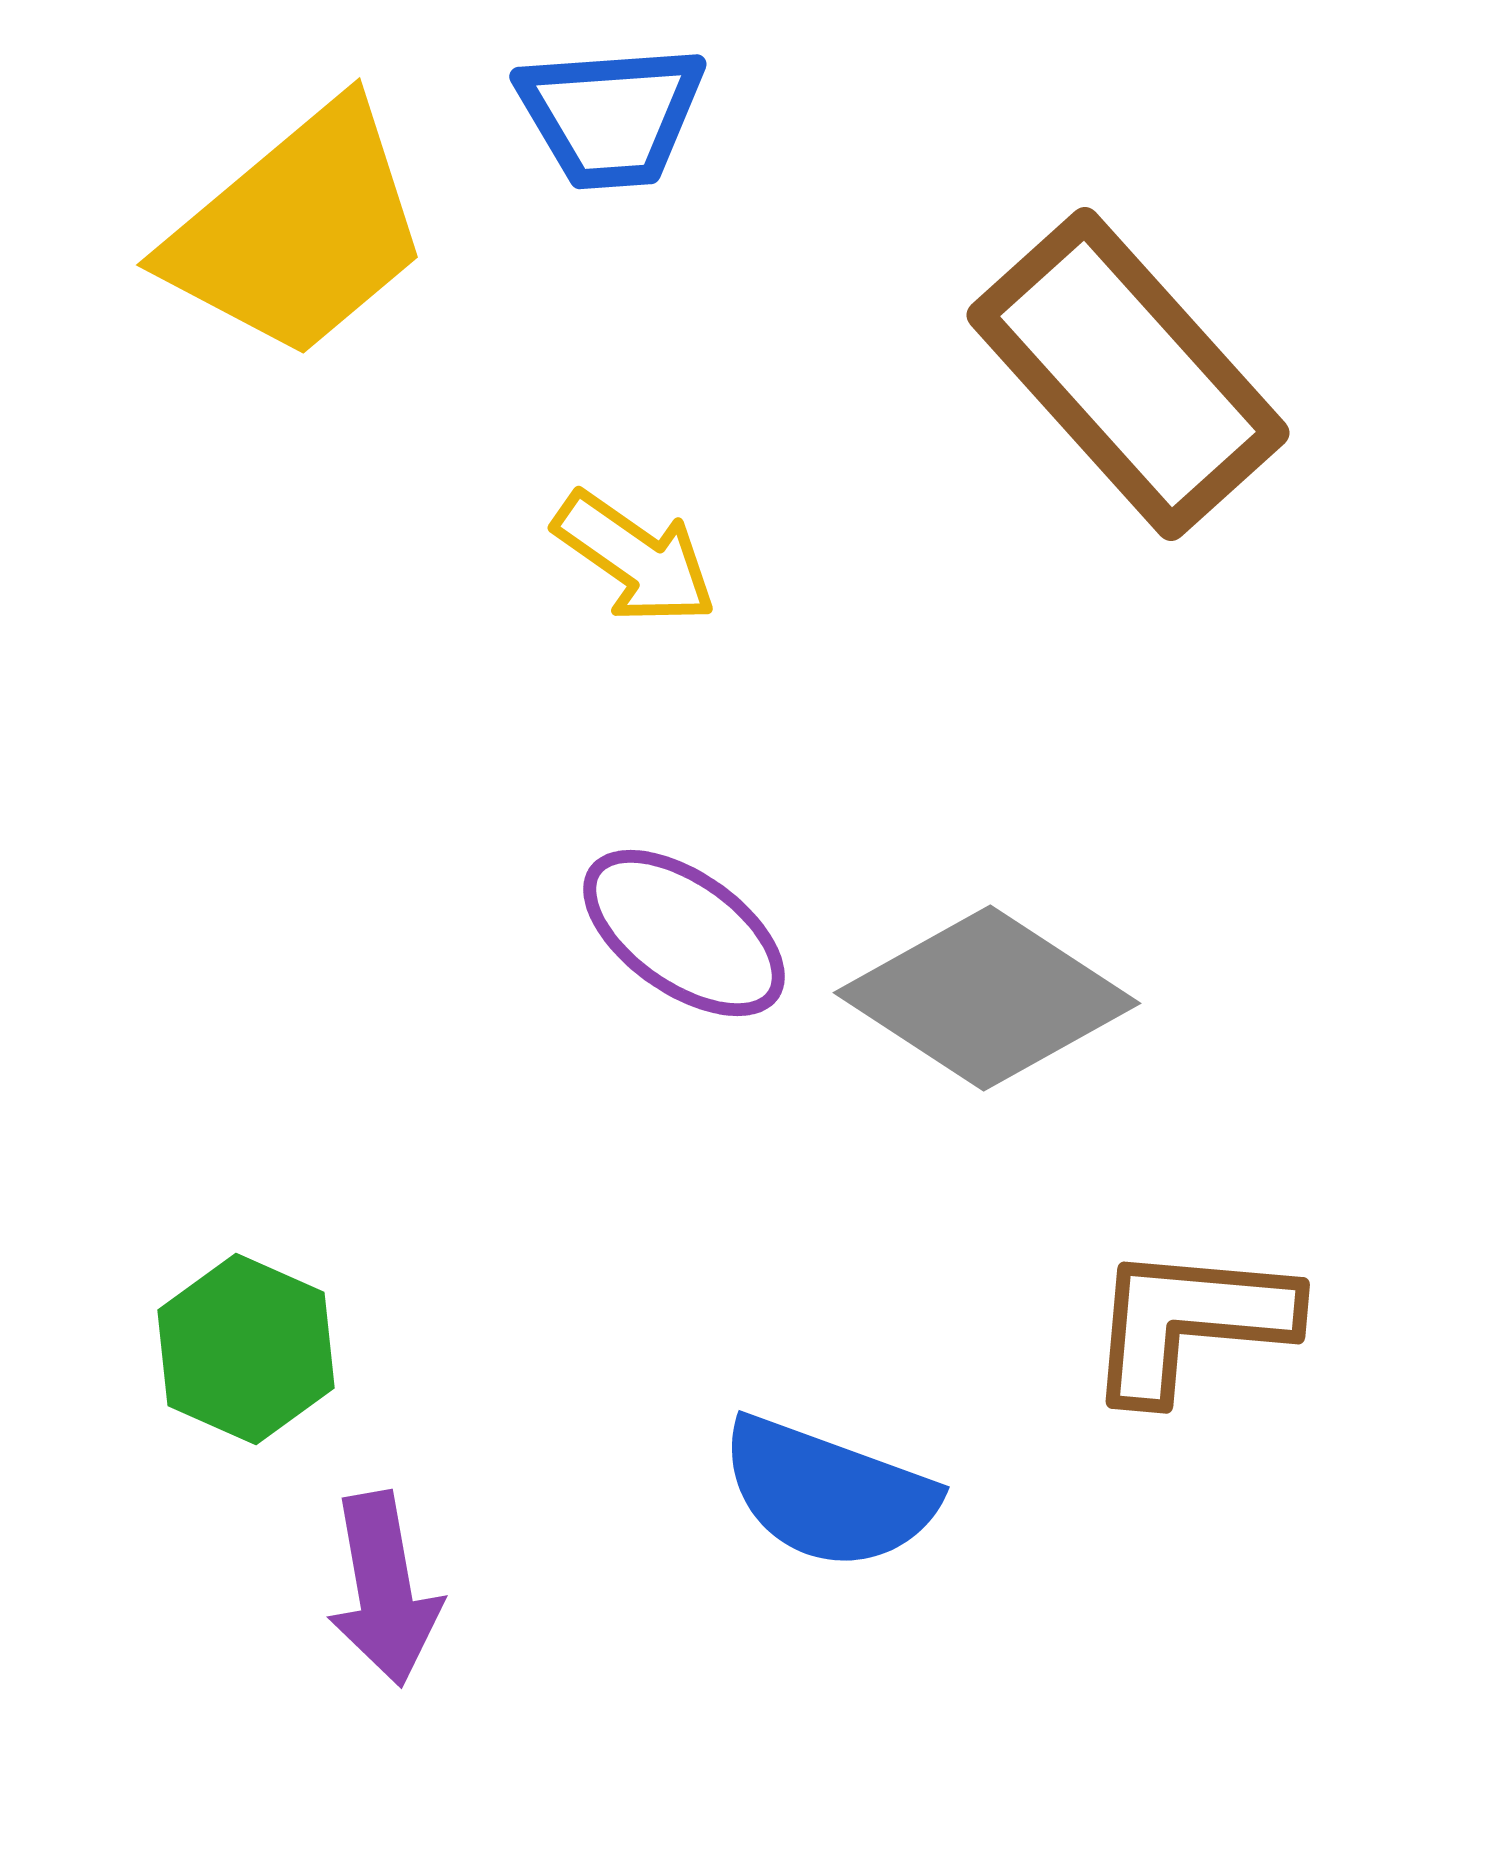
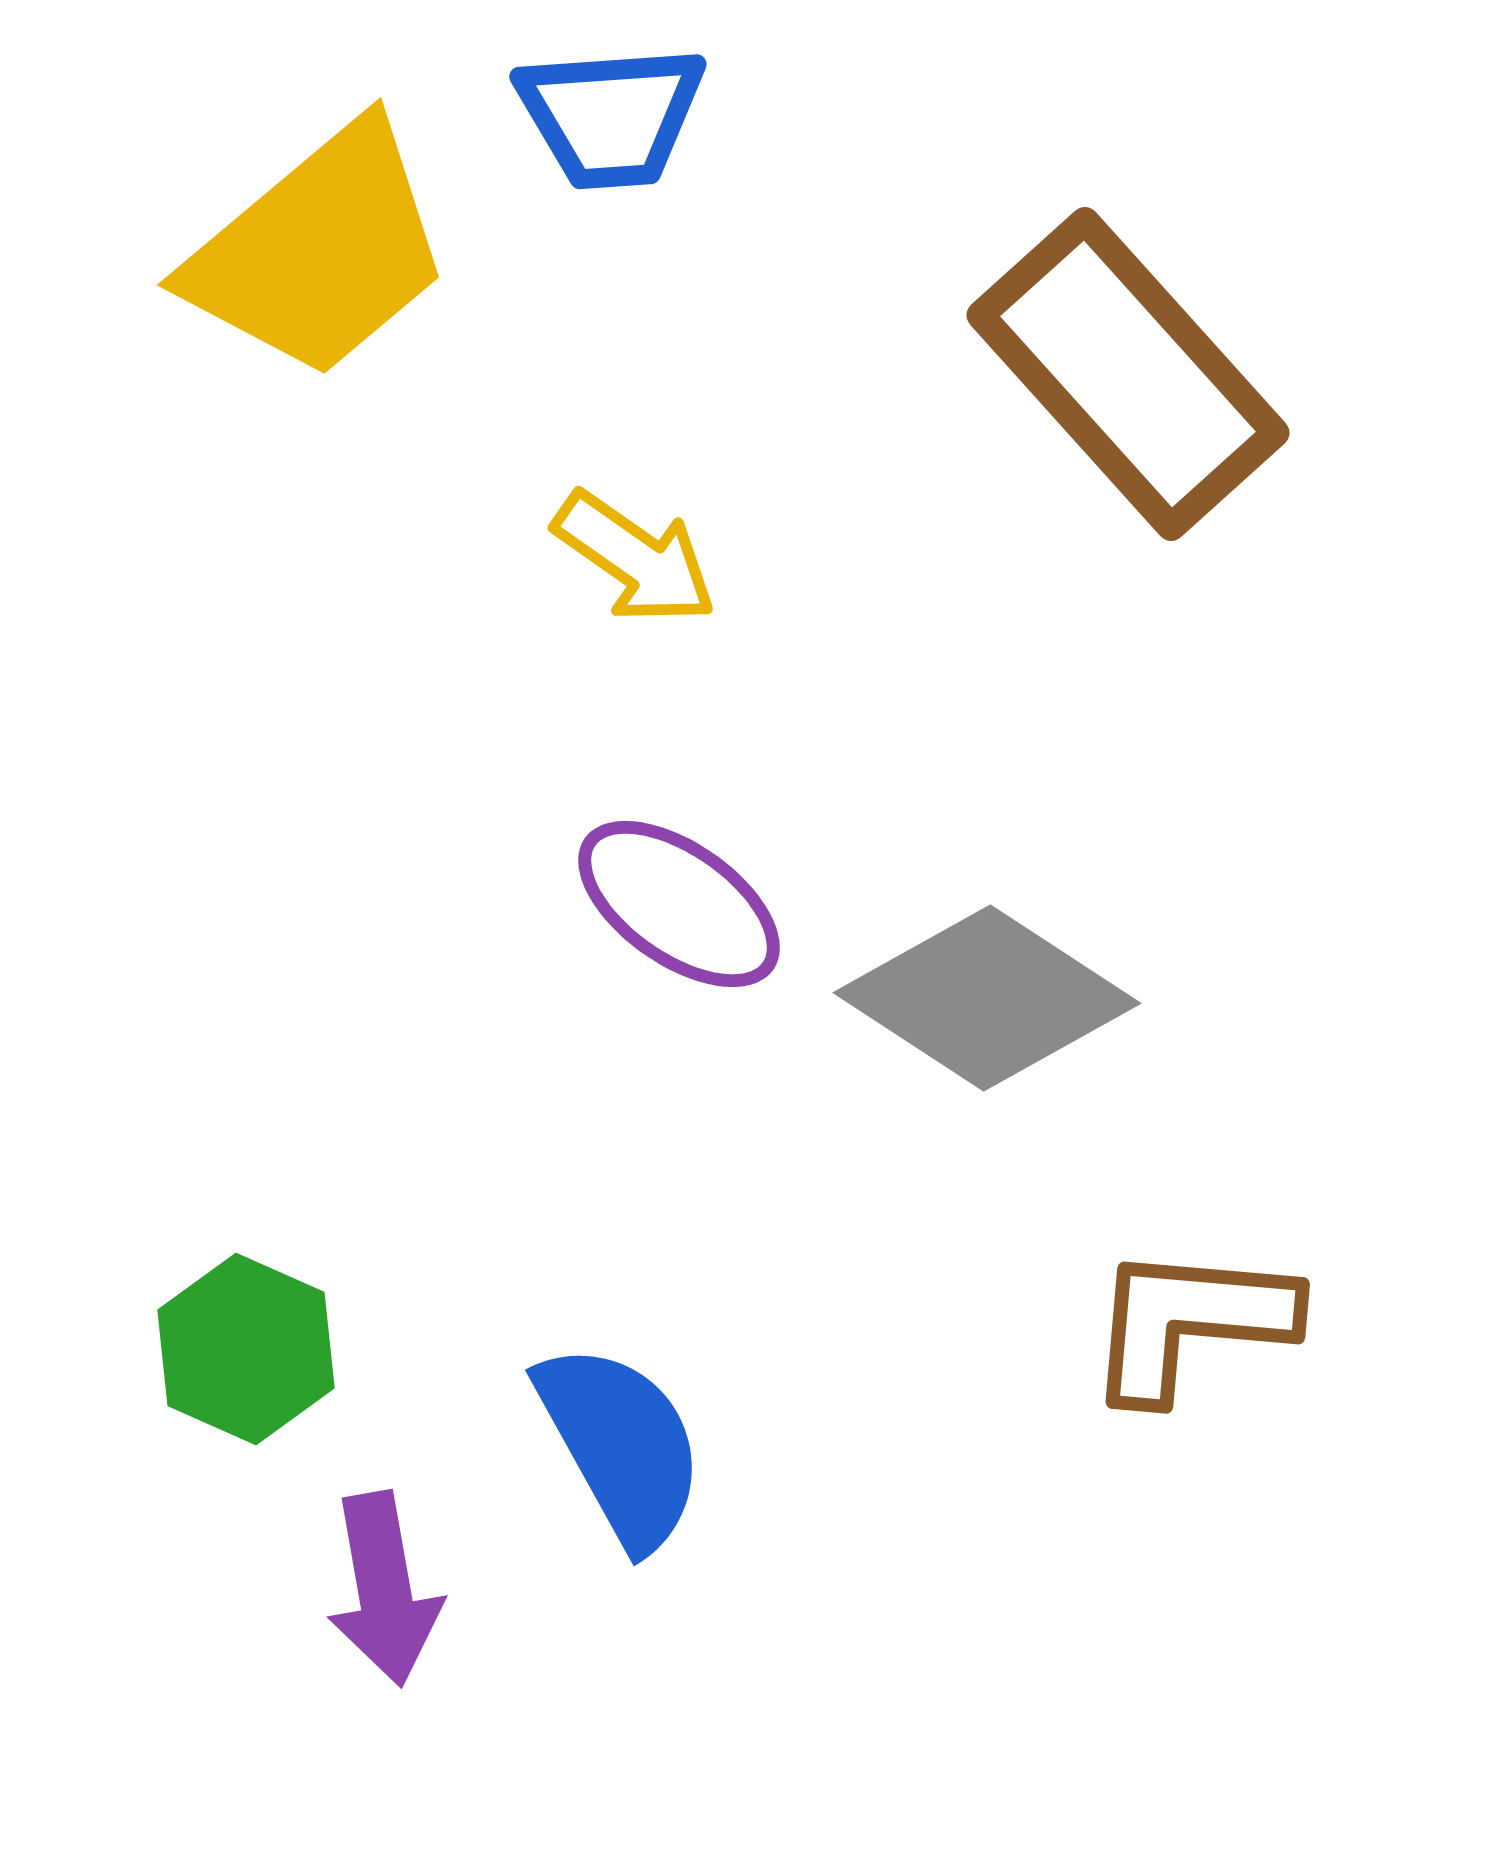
yellow trapezoid: moved 21 px right, 20 px down
purple ellipse: moved 5 px left, 29 px up
blue semicircle: moved 207 px left, 48 px up; rotated 139 degrees counterclockwise
